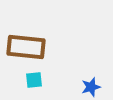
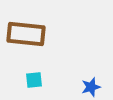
brown rectangle: moved 13 px up
